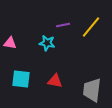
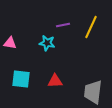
yellow line: rotated 15 degrees counterclockwise
red triangle: rotated 14 degrees counterclockwise
gray trapezoid: moved 1 px right, 2 px down
